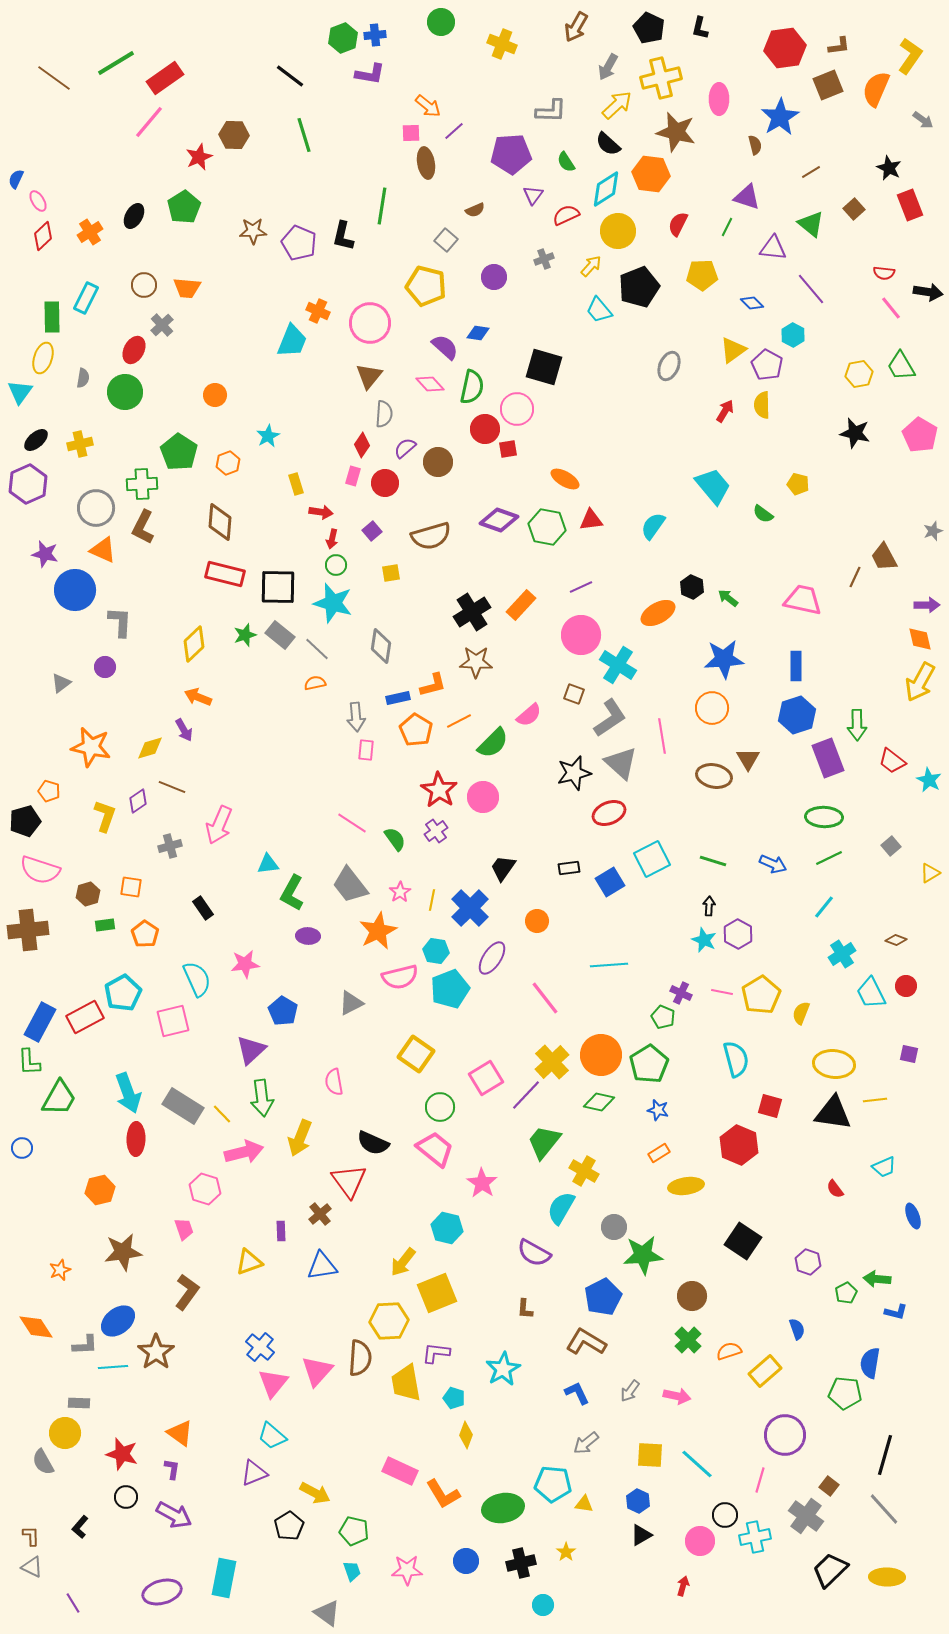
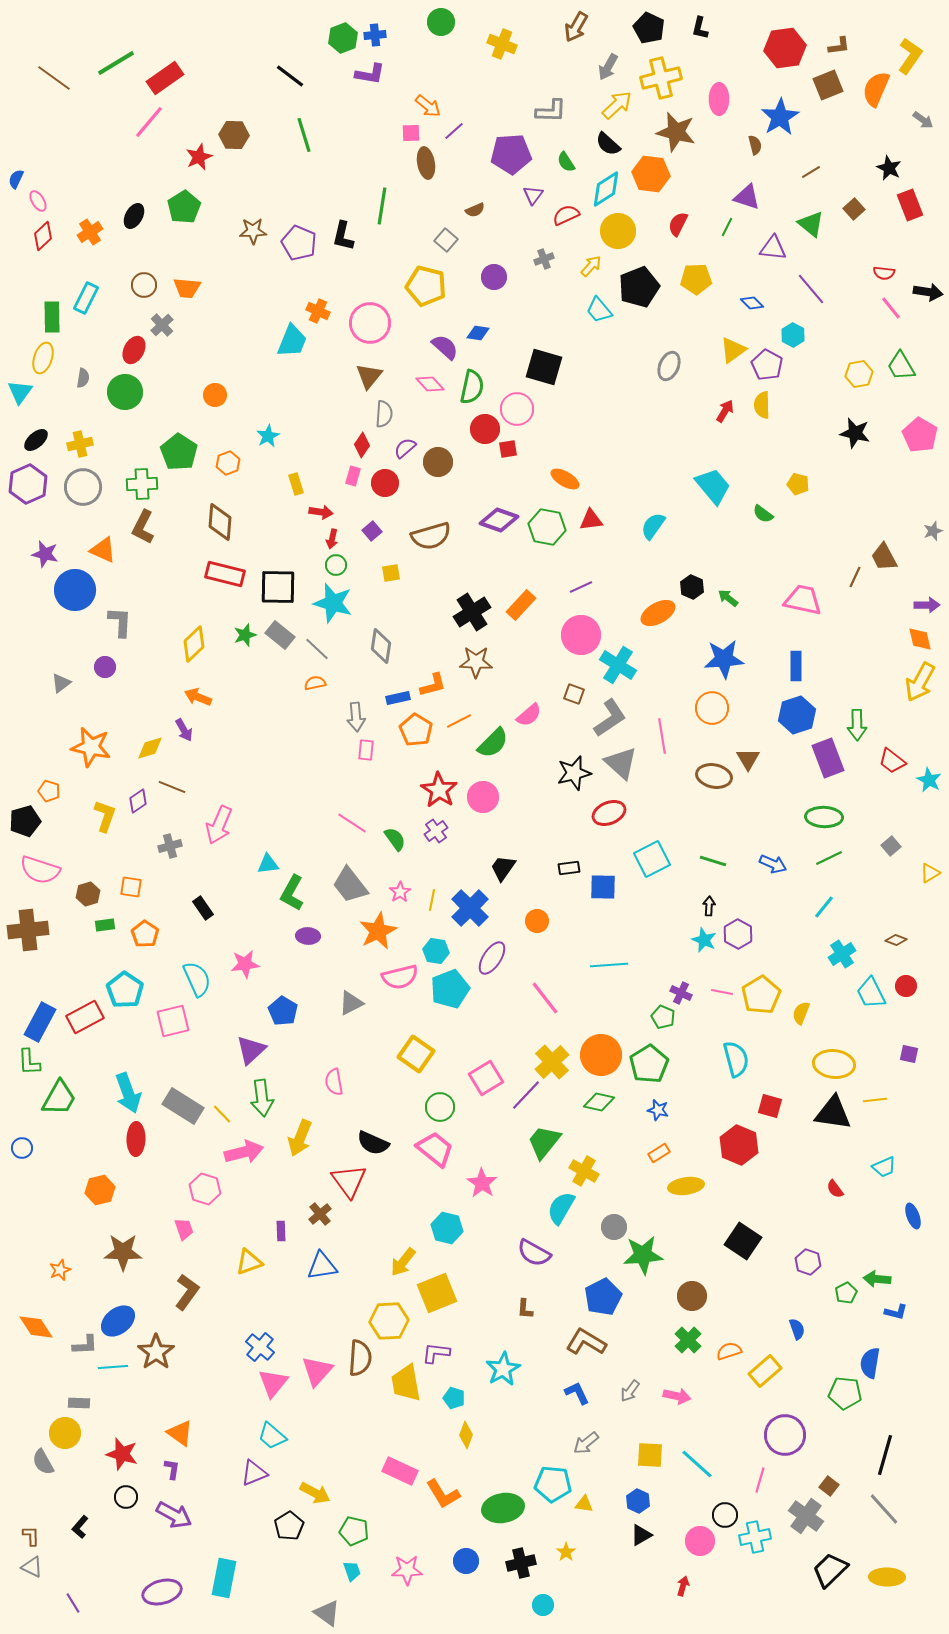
yellow pentagon at (702, 275): moved 6 px left, 4 px down
gray circle at (96, 508): moved 13 px left, 21 px up
blue square at (610, 882): moved 7 px left, 5 px down; rotated 32 degrees clockwise
cyan pentagon at (123, 993): moved 2 px right, 3 px up; rotated 9 degrees counterclockwise
brown star at (123, 1252): rotated 9 degrees clockwise
